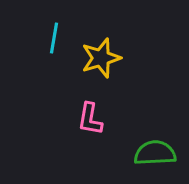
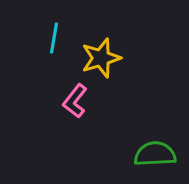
pink L-shape: moved 15 px left, 18 px up; rotated 28 degrees clockwise
green semicircle: moved 1 px down
